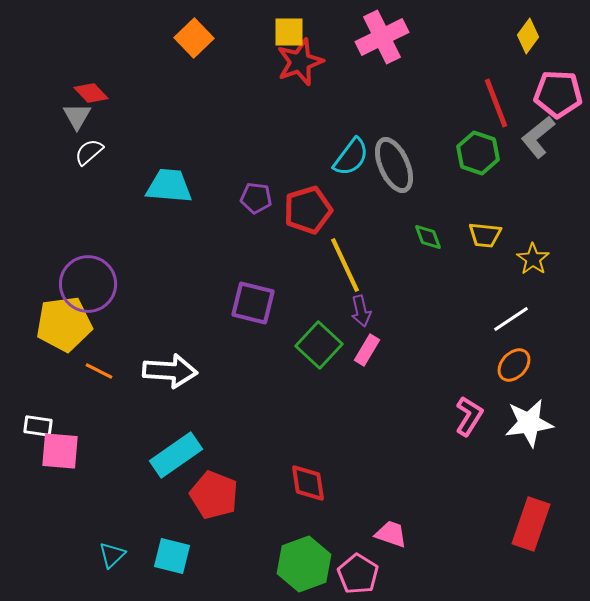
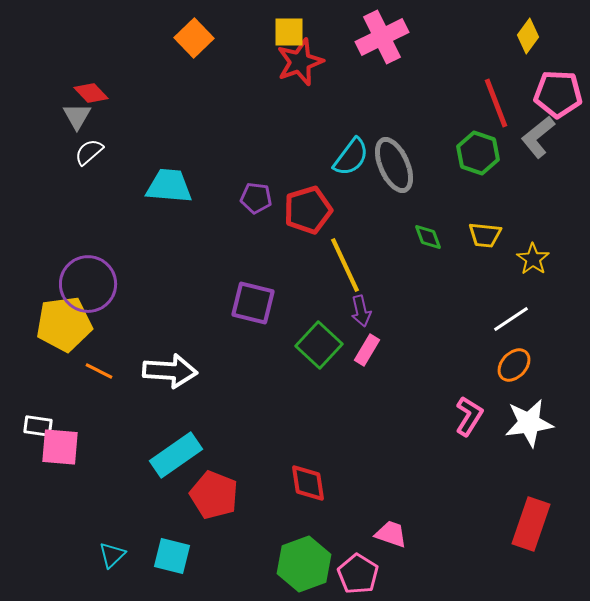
pink square at (60, 451): moved 4 px up
